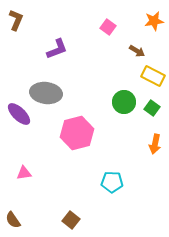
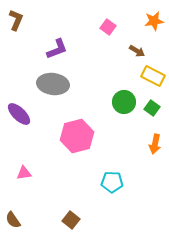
gray ellipse: moved 7 px right, 9 px up
pink hexagon: moved 3 px down
